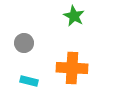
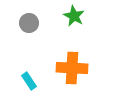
gray circle: moved 5 px right, 20 px up
cyan rectangle: rotated 42 degrees clockwise
